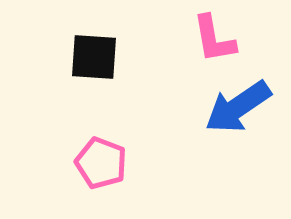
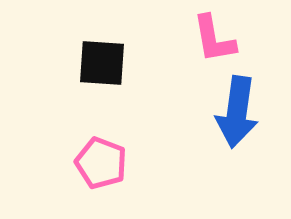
black square: moved 8 px right, 6 px down
blue arrow: moved 1 px left, 5 px down; rotated 48 degrees counterclockwise
